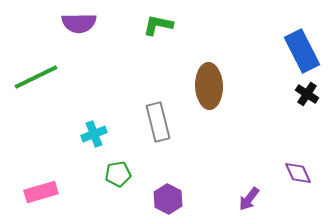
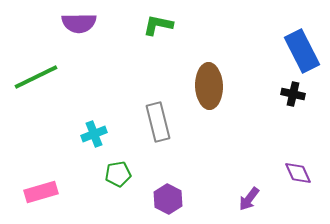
black cross: moved 14 px left; rotated 20 degrees counterclockwise
